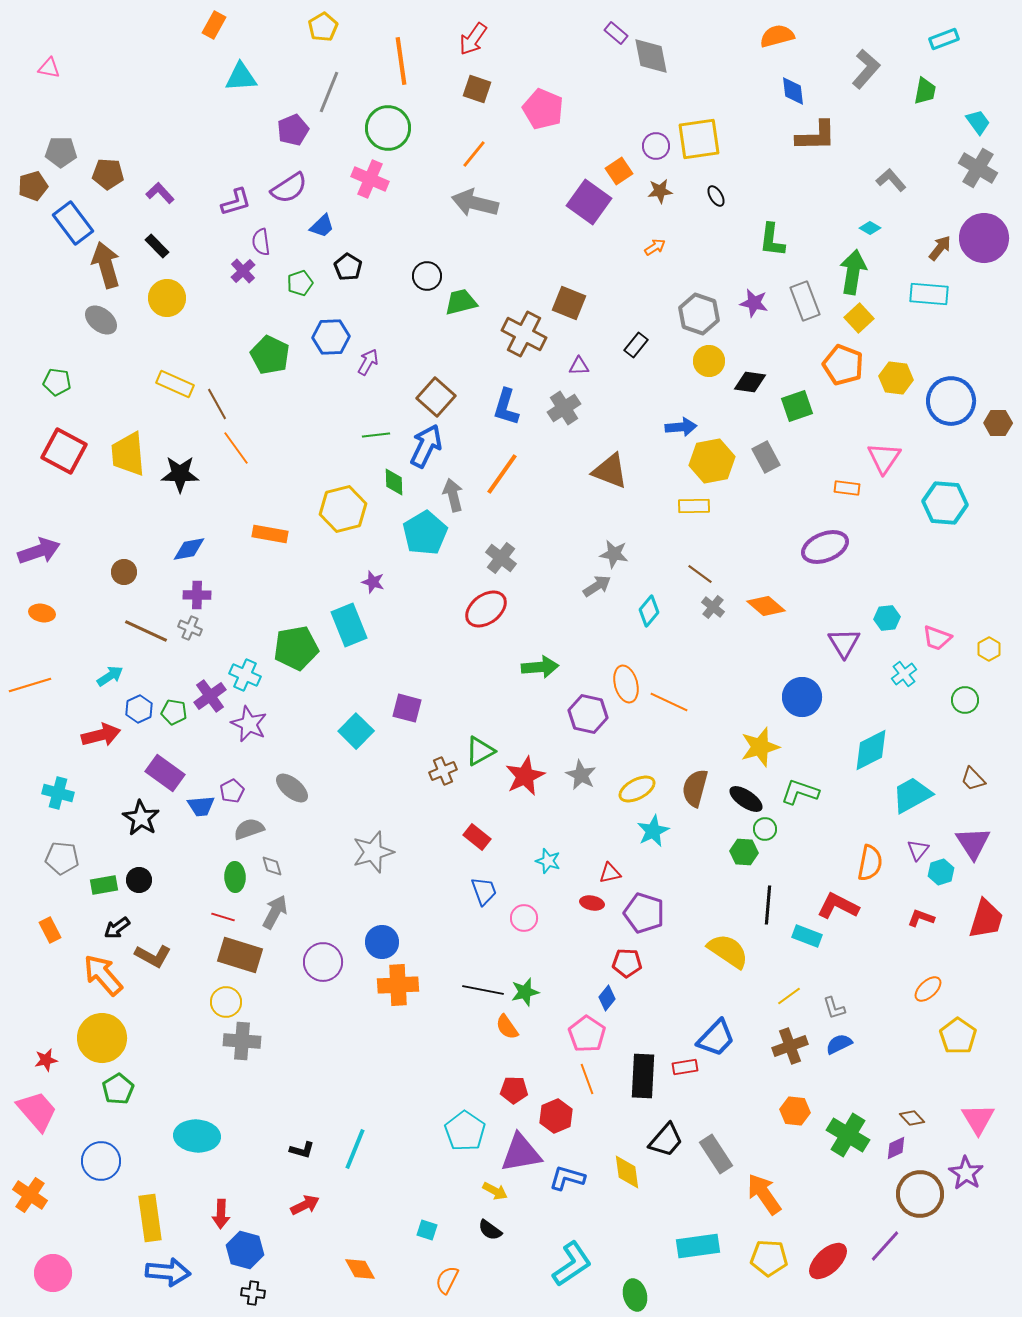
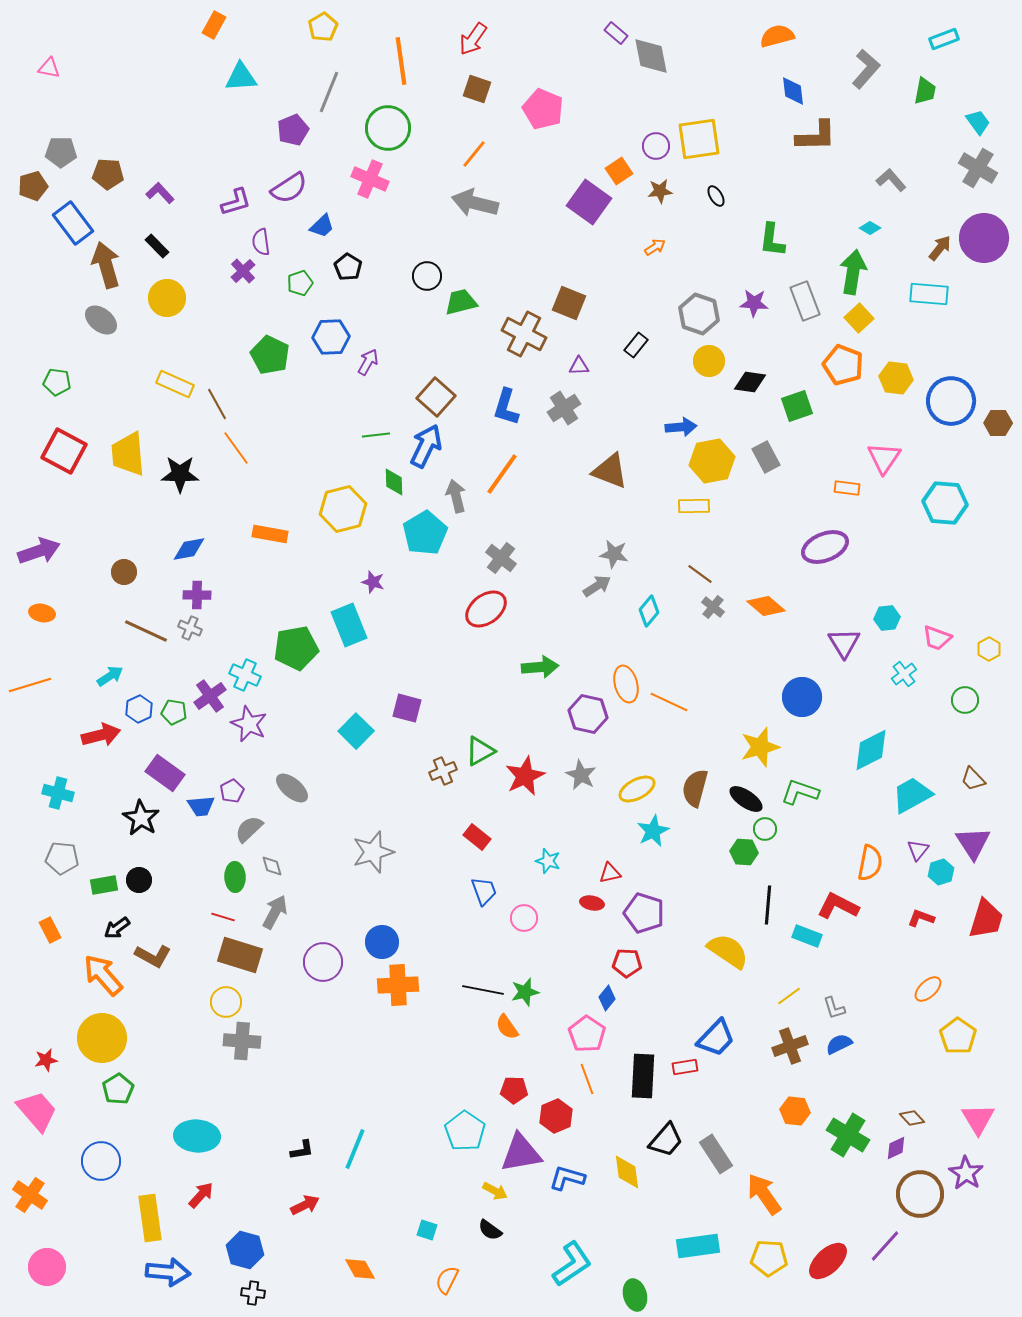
purple star at (754, 303): rotated 8 degrees counterclockwise
gray arrow at (453, 495): moved 3 px right, 1 px down
gray semicircle at (249, 829): rotated 24 degrees counterclockwise
black L-shape at (302, 1150): rotated 25 degrees counterclockwise
red arrow at (221, 1214): moved 20 px left, 19 px up; rotated 140 degrees counterclockwise
pink circle at (53, 1273): moved 6 px left, 6 px up
